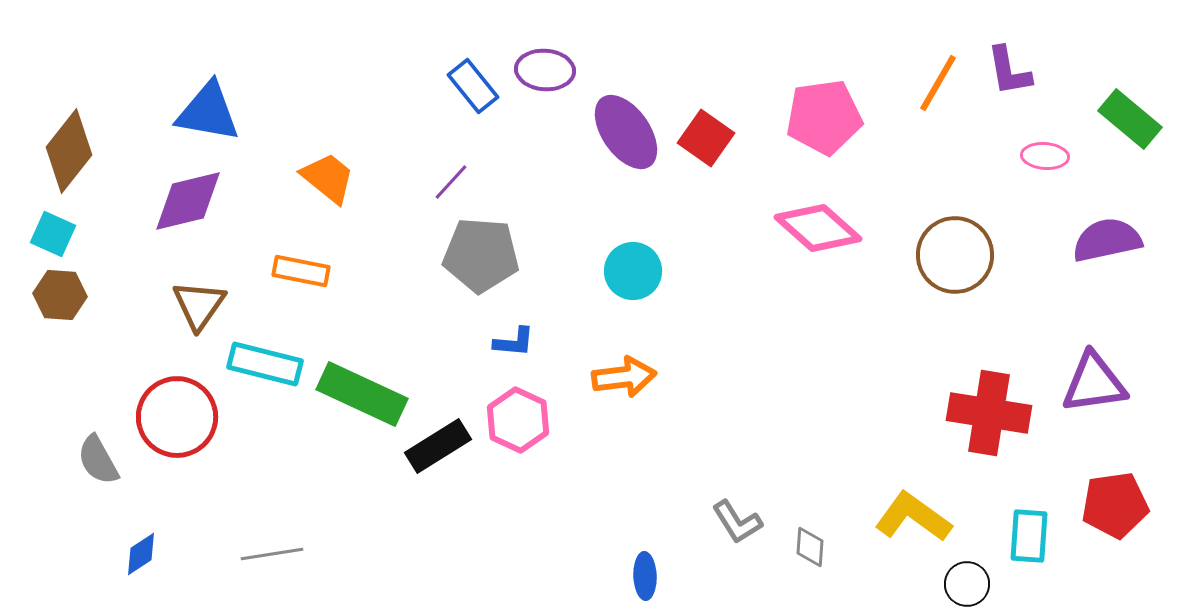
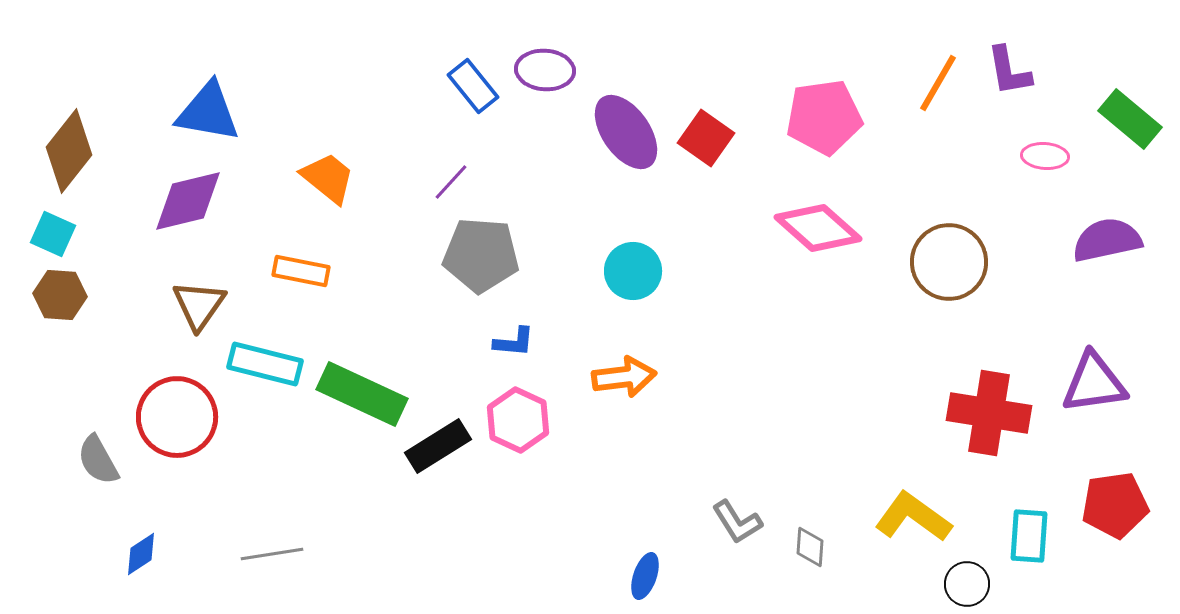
brown circle at (955, 255): moved 6 px left, 7 px down
blue ellipse at (645, 576): rotated 21 degrees clockwise
